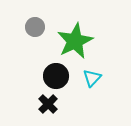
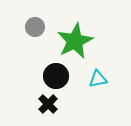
cyan triangle: moved 6 px right, 1 px down; rotated 36 degrees clockwise
